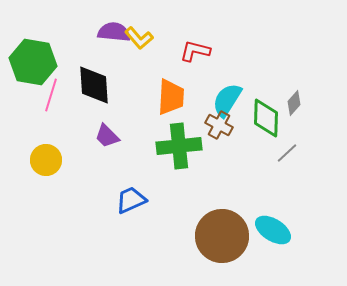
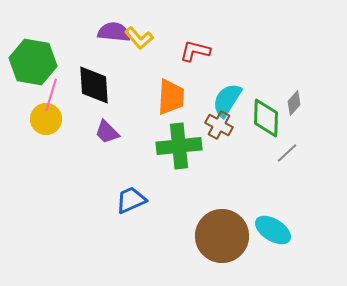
purple trapezoid: moved 4 px up
yellow circle: moved 41 px up
